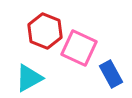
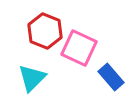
blue rectangle: moved 3 px down; rotated 12 degrees counterclockwise
cyan triangle: moved 3 px right; rotated 16 degrees counterclockwise
